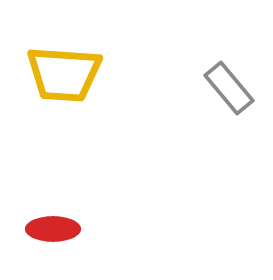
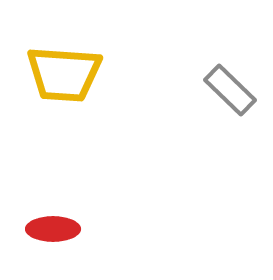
gray rectangle: moved 1 px right, 2 px down; rotated 6 degrees counterclockwise
